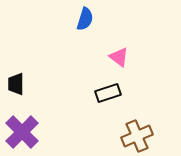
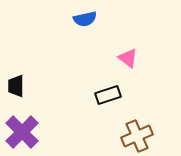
blue semicircle: rotated 60 degrees clockwise
pink triangle: moved 9 px right, 1 px down
black trapezoid: moved 2 px down
black rectangle: moved 2 px down
